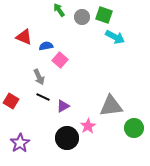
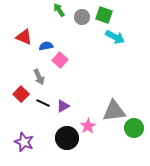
black line: moved 6 px down
red square: moved 10 px right, 7 px up; rotated 14 degrees clockwise
gray triangle: moved 3 px right, 5 px down
purple star: moved 4 px right, 1 px up; rotated 18 degrees counterclockwise
